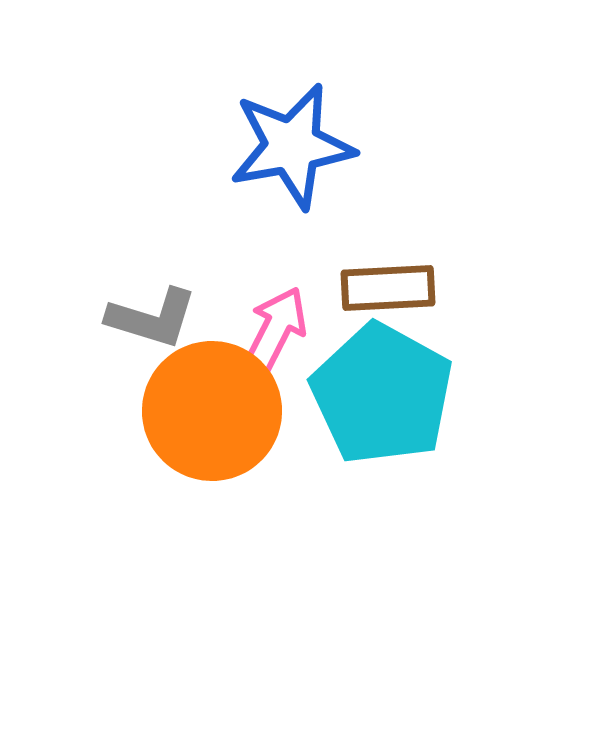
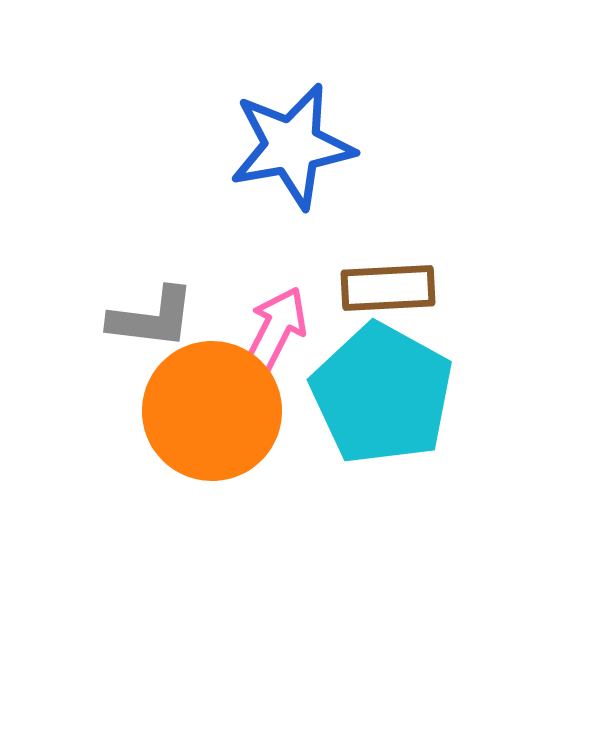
gray L-shape: rotated 10 degrees counterclockwise
